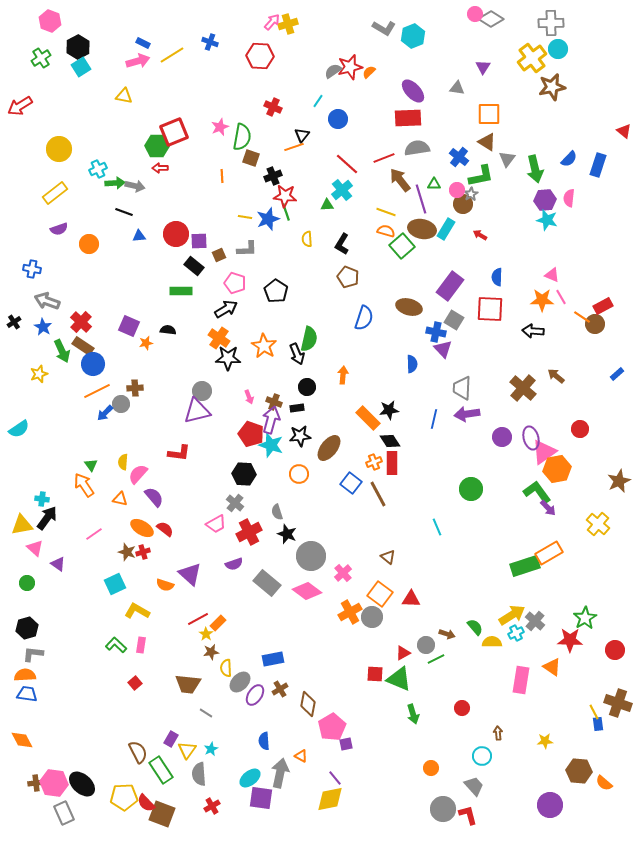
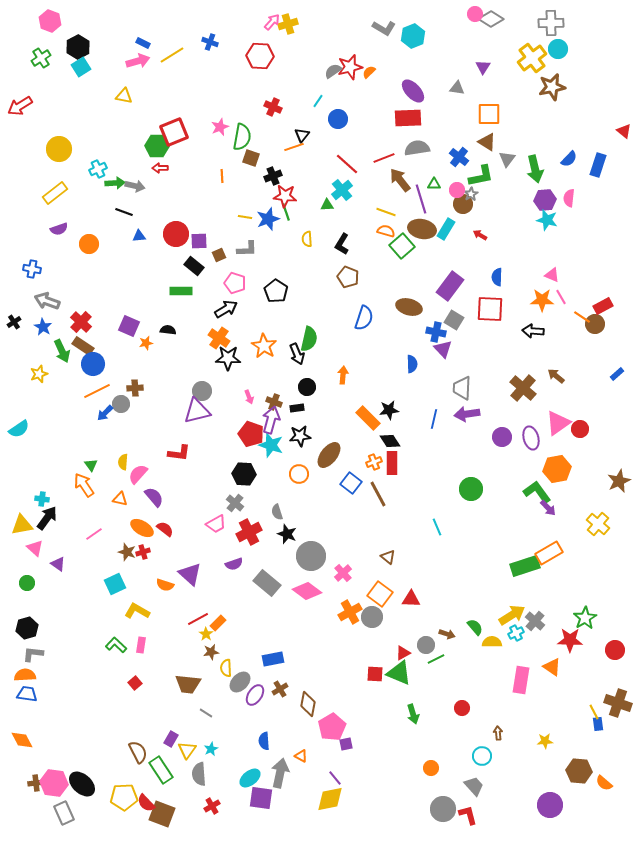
brown ellipse at (329, 448): moved 7 px down
pink triangle at (544, 452): moved 14 px right, 29 px up
green triangle at (399, 679): moved 6 px up
